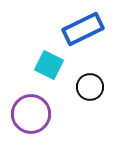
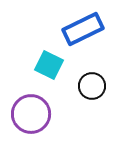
black circle: moved 2 px right, 1 px up
